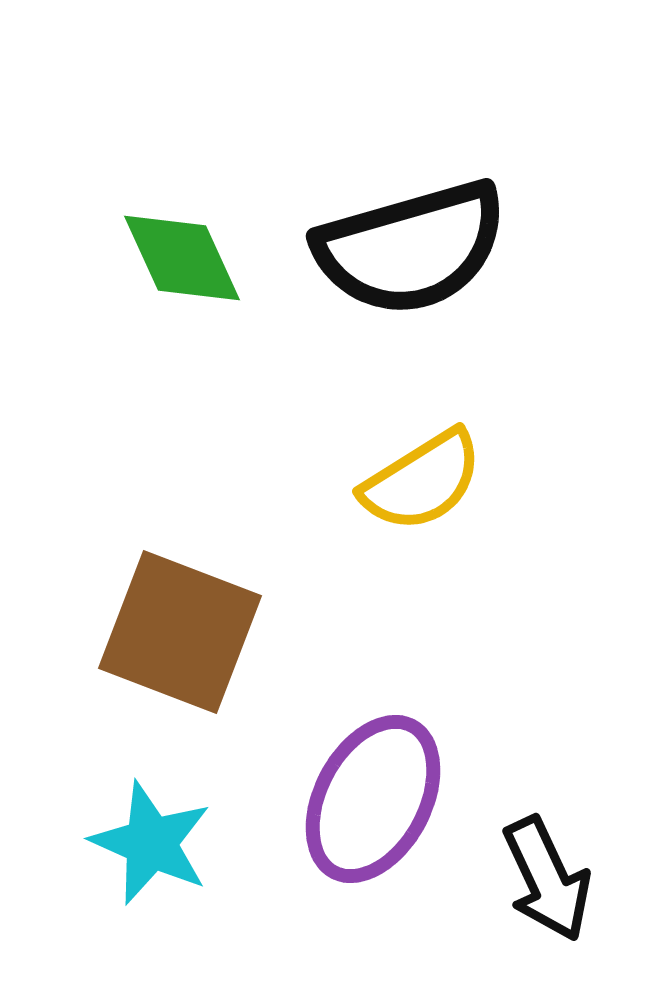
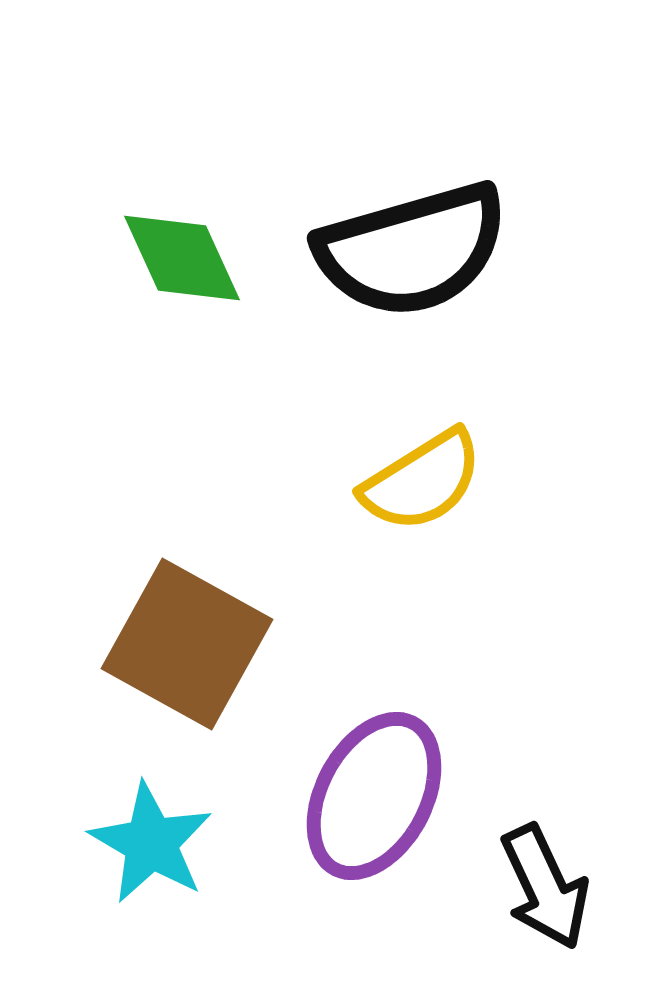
black semicircle: moved 1 px right, 2 px down
brown square: moved 7 px right, 12 px down; rotated 8 degrees clockwise
purple ellipse: moved 1 px right, 3 px up
cyan star: rotated 6 degrees clockwise
black arrow: moved 2 px left, 8 px down
